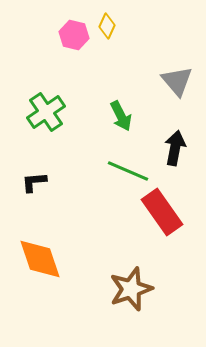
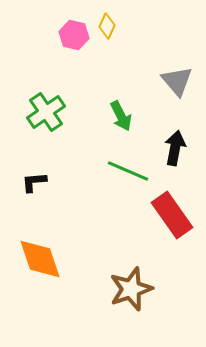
red rectangle: moved 10 px right, 3 px down
